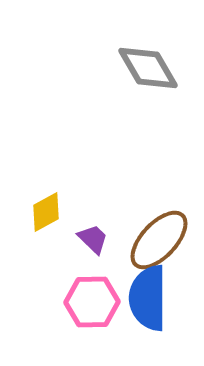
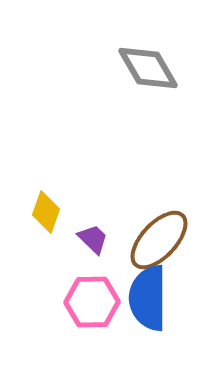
yellow diamond: rotated 42 degrees counterclockwise
